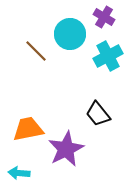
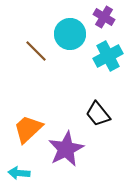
orange trapezoid: rotated 32 degrees counterclockwise
